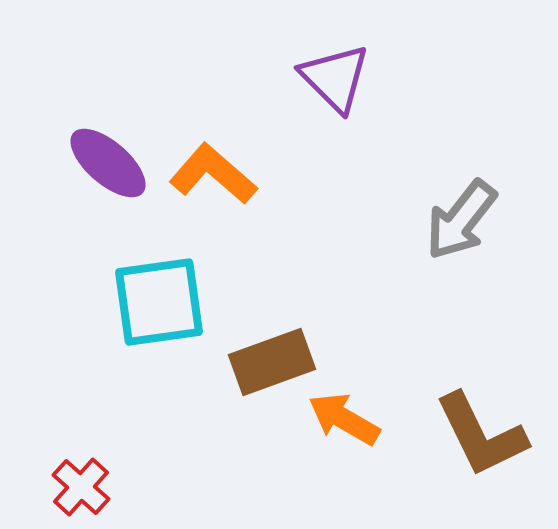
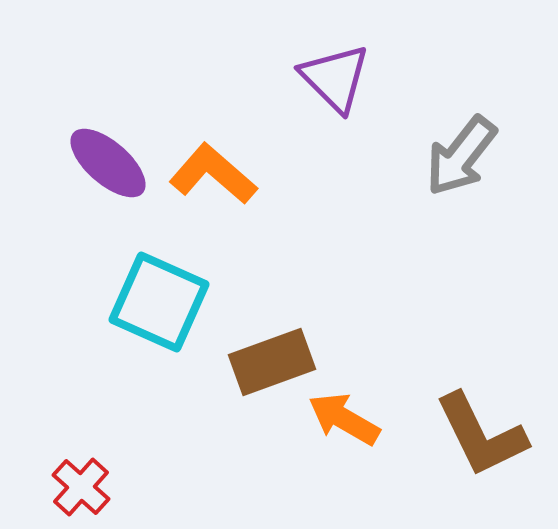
gray arrow: moved 64 px up
cyan square: rotated 32 degrees clockwise
